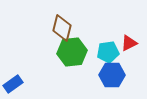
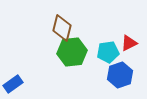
blue hexagon: moved 8 px right; rotated 20 degrees counterclockwise
